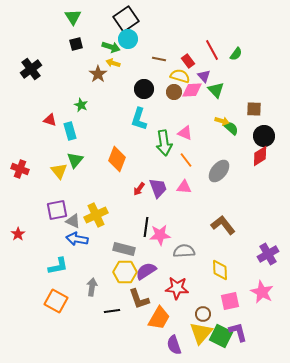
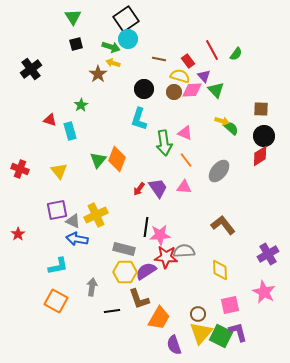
green star at (81, 105): rotated 16 degrees clockwise
brown square at (254, 109): moved 7 px right
green triangle at (75, 160): moved 23 px right
purple trapezoid at (158, 188): rotated 15 degrees counterclockwise
red star at (177, 288): moved 11 px left, 31 px up
pink star at (262, 292): moved 2 px right
pink square at (230, 301): moved 4 px down
brown circle at (203, 314): moved 5 px left
